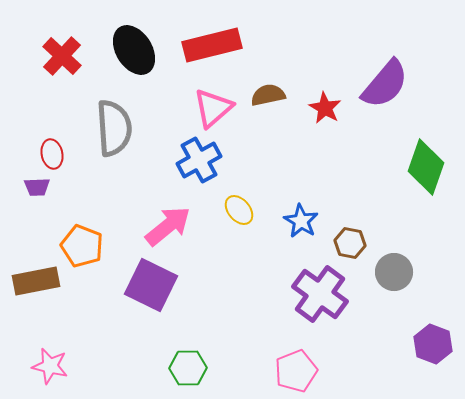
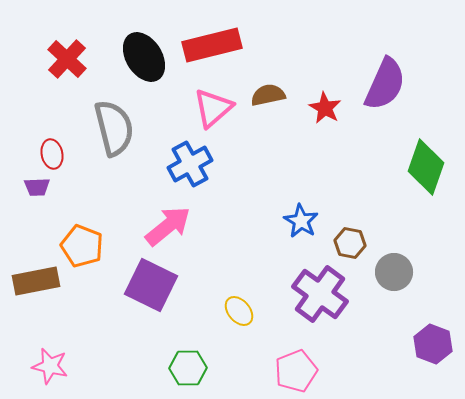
black ellipse: moved 10 px right, 7 px down
red cross: moved 5 px right, 3 px down
purple semicircle: rotated 16 degrees counterclockwise
gray semicircle: rotated 10 degrees counterclockwise
blue cross: moved 9 px left, 4 px down
yellow ellipse: moved 101 px down
